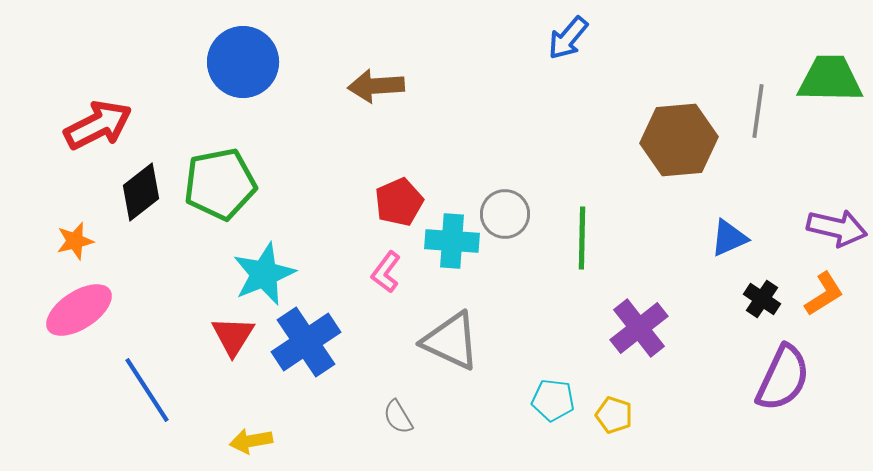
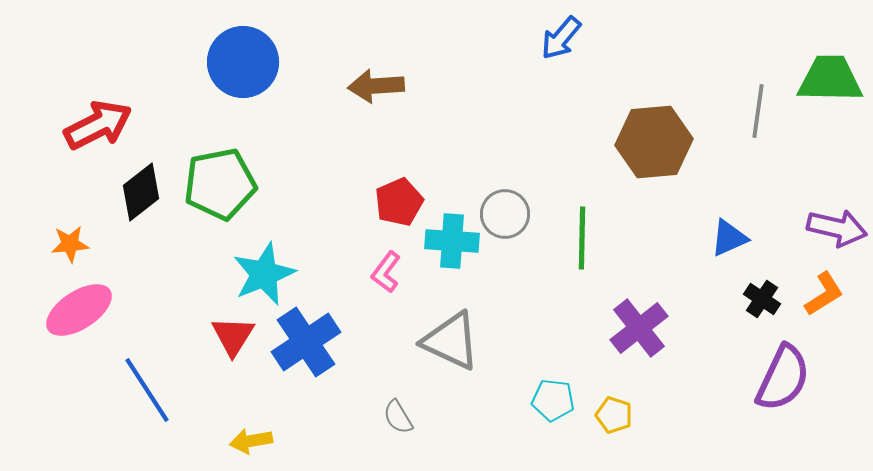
blue arrow: moved 7 px left
brown hexagon: moved 25 px left, 2 px down
orange star: moved 5 px left, 3 px down; rotated 9 degrees clockwise
